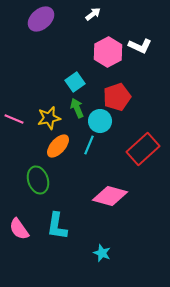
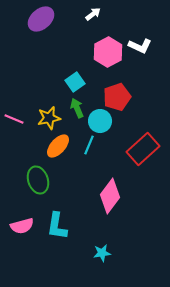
pink diamond: rotated 68 degrees counterclockwise
pink semicircle: moved 3 px right, 3 px up; rotated 70 degrees counterclockwise
cyan star: rotated 30 degrees counterclockwise
